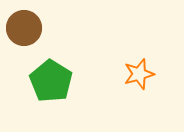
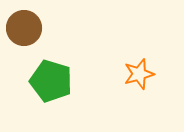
green pentagon: rotated 15 degrees counterclockwise
